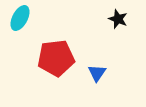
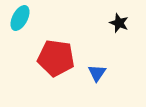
black star: moved 1 px right, 4 px down
red pentagon: rotated 15 degrees clockwise
